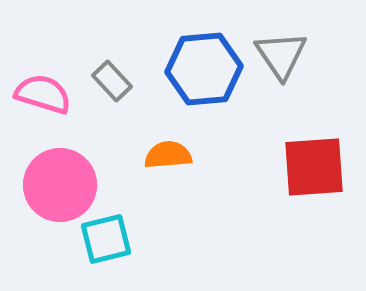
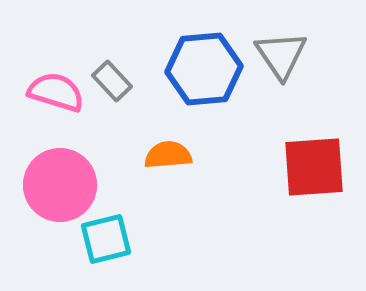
pink semicircle: moved 13 px right, 2 px up
